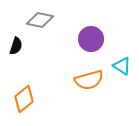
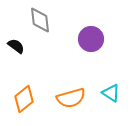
gray diamond: rotated 72 degrees clockwise
black semicircle: rotated 72 degrees counterclockwise
cyan triangle: moved 11 px left, 27 px down
orange semicircle: moved 18 px left, 18 px down
